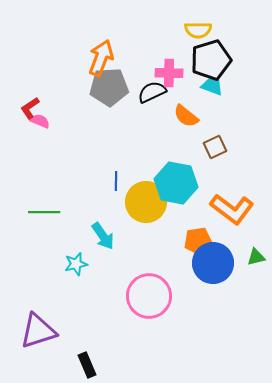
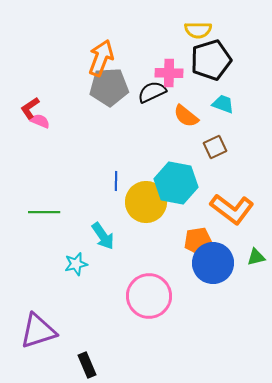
cyan trapezoid: moved 11 px right, 18 px down
